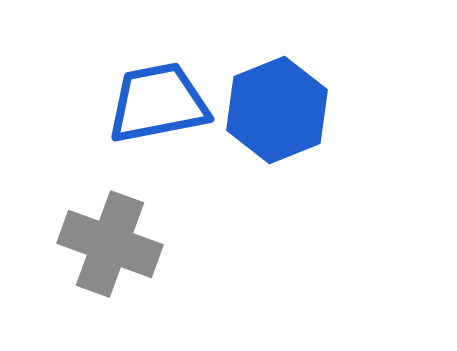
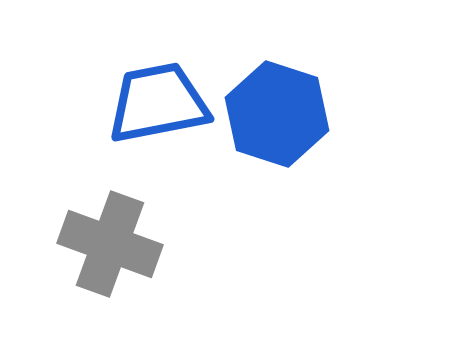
blue hexagon: moved 4 px down; rotated 20 degrees counterclockwise
